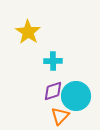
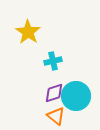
cyan cross: rotated 12 degrees counterclockwise
purple diamond: moved 1 px right, 2 px down
orange triangle: moved 4 px left; rotated 36 degrees counterclockwise
